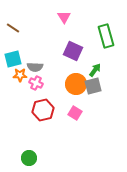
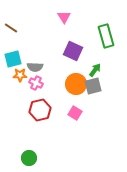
brown line: moved 2 px left
red hexagon: moved 3 px left
